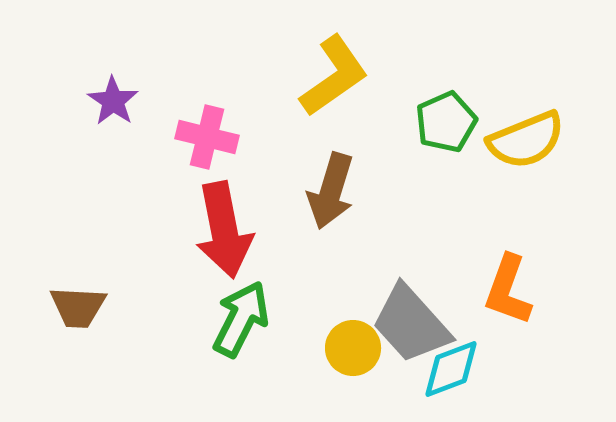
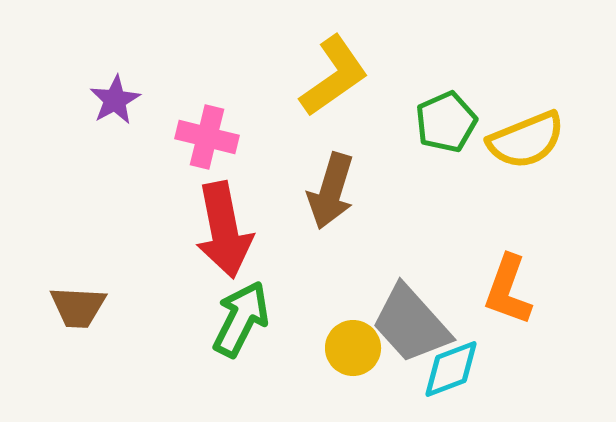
purple star: moved 2 px right, 1 px up; rotated 9 degrees clockwise
